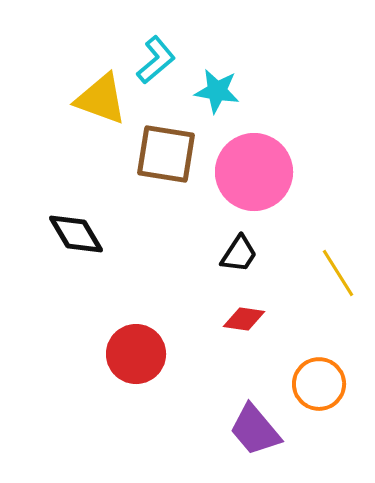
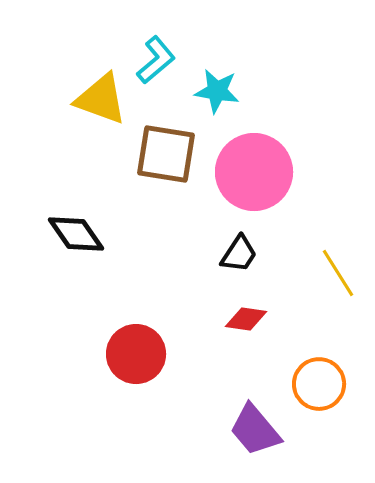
black diamond: rotated 4 degrees counterclockwise
red diamond: moved 2 px right
